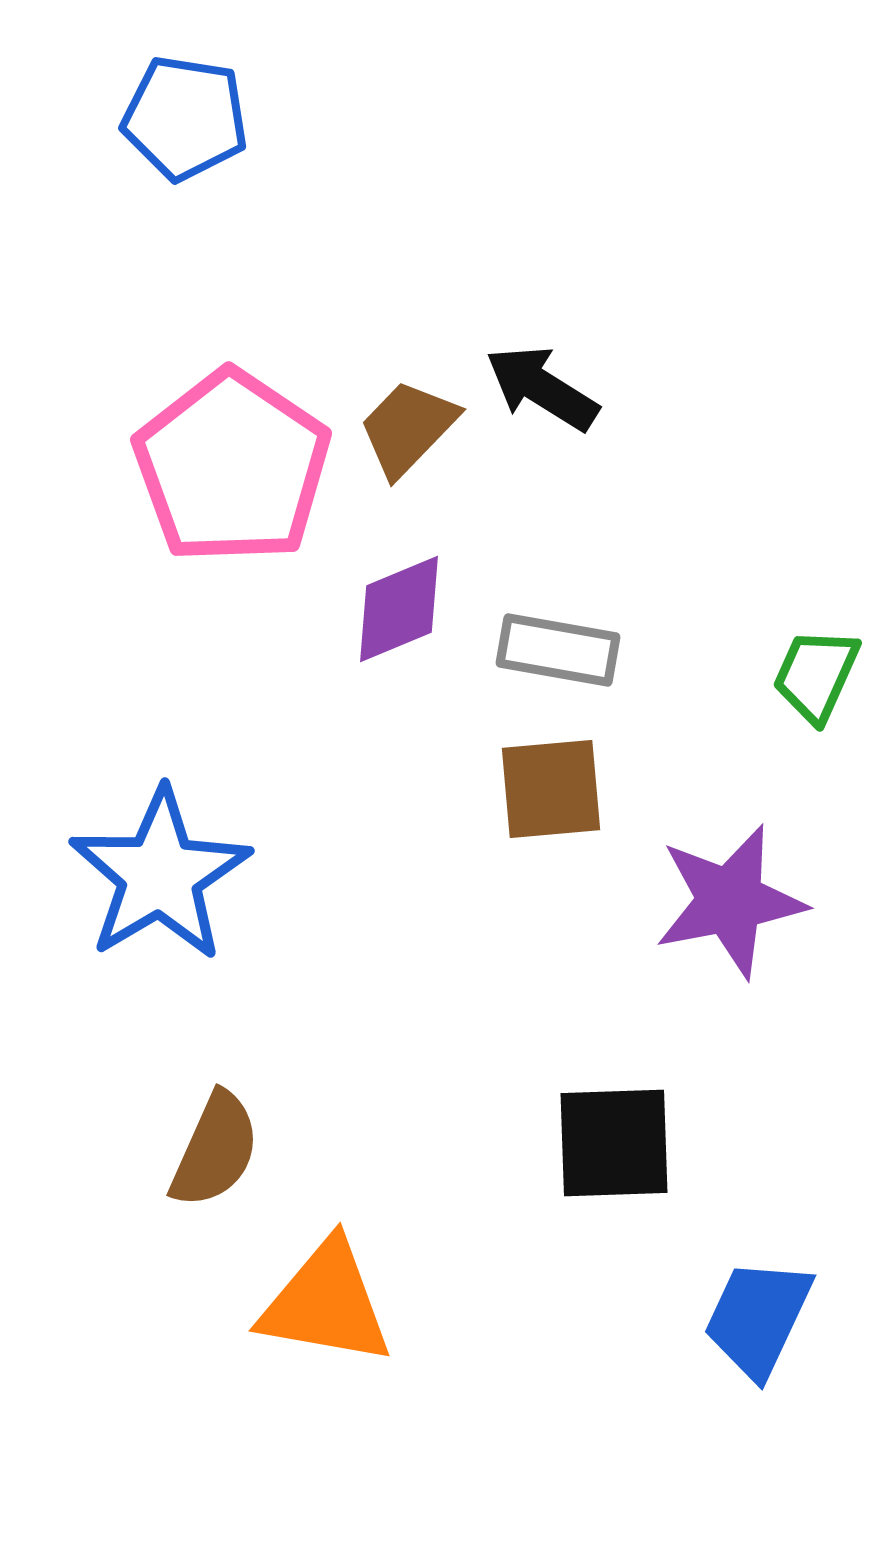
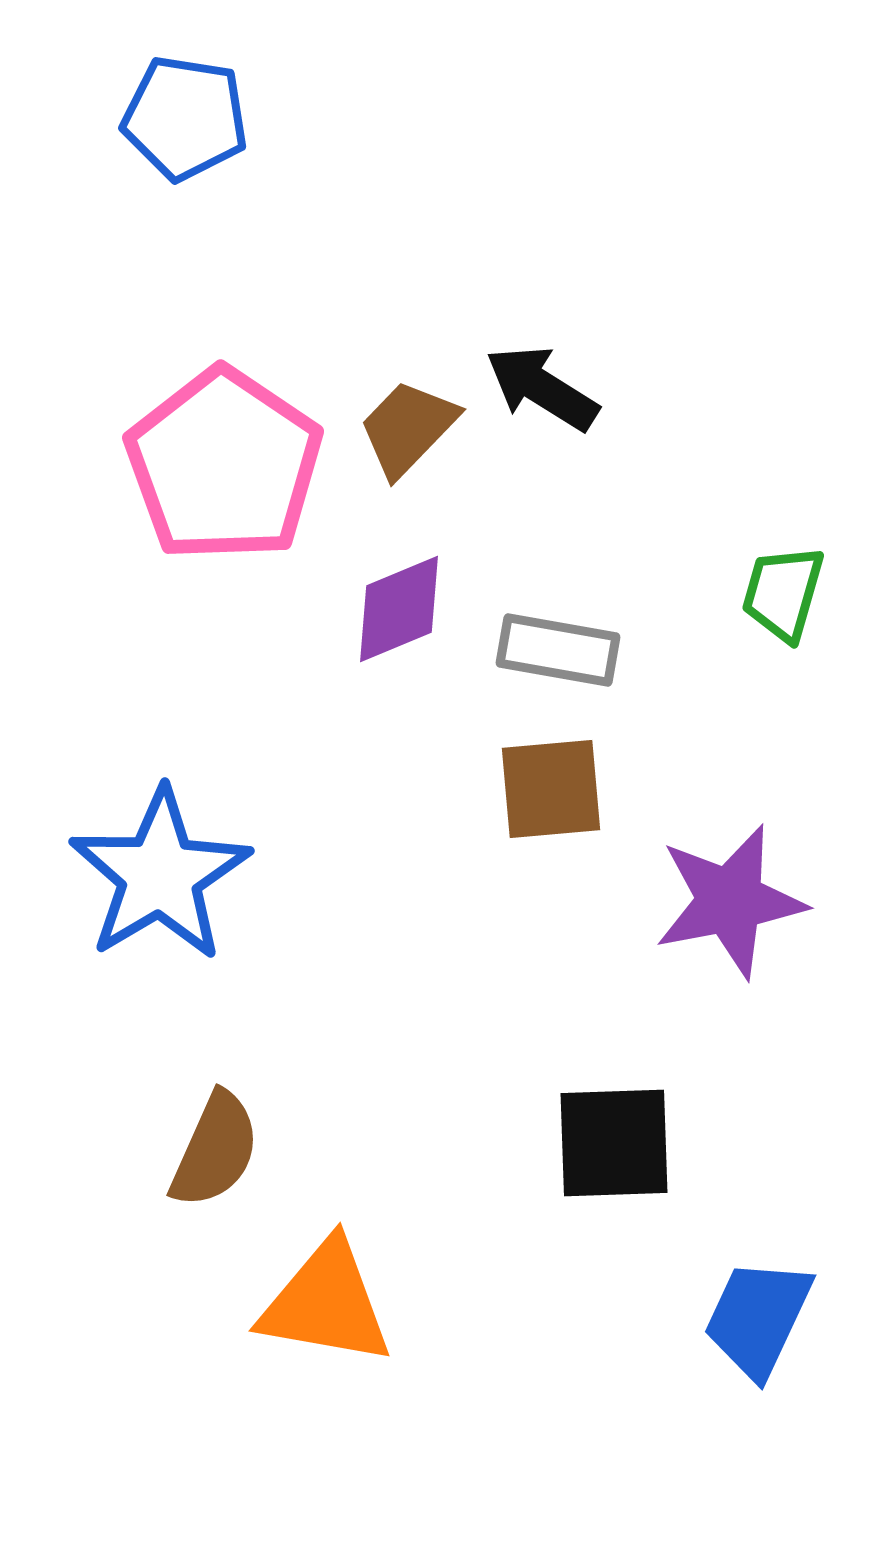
pink pentagon: moved 8 px left, 2 px up
green trapezoid: moved 33 px left, 82 px up; rotated 8 degrees counterclockwise
